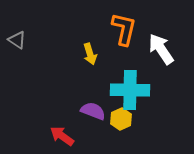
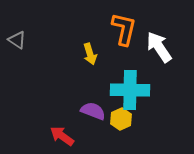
white arrow: moved 2 px left, 2 px up
